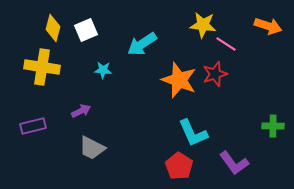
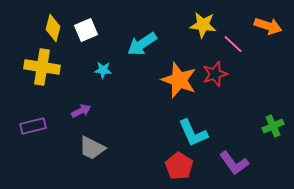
pink line: moved 7 px right; rotated 10 degrees clockwise
green cross: rotated 25 degrees counterclockwise
